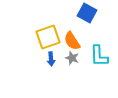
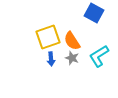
blue square: moved 7 px right
cyan L-shape: rotated 60 degrees clockwise
